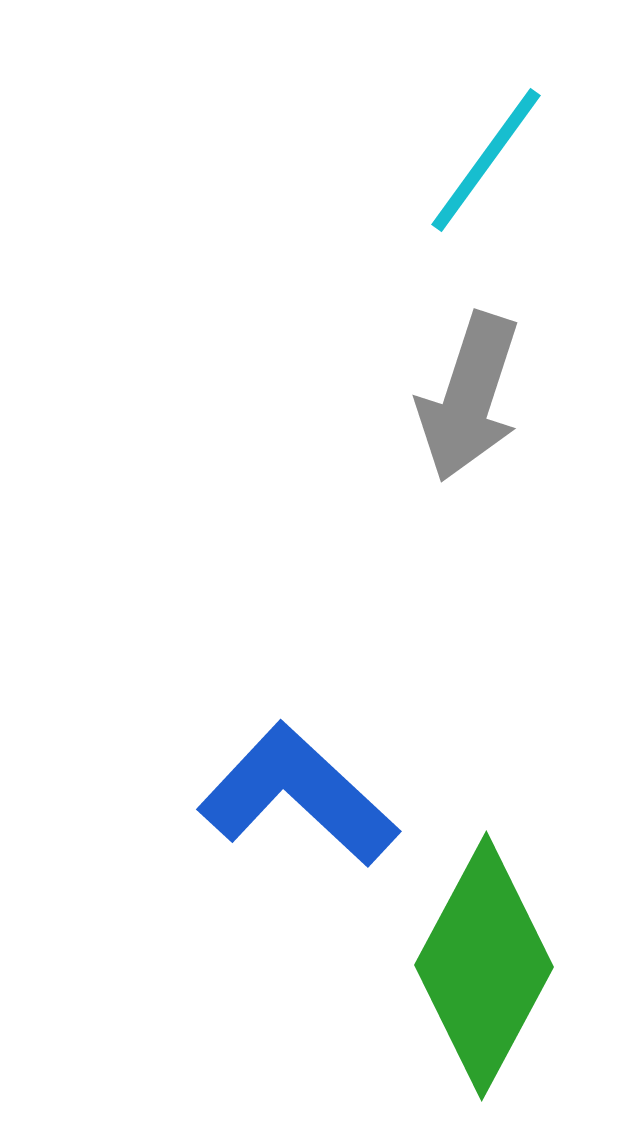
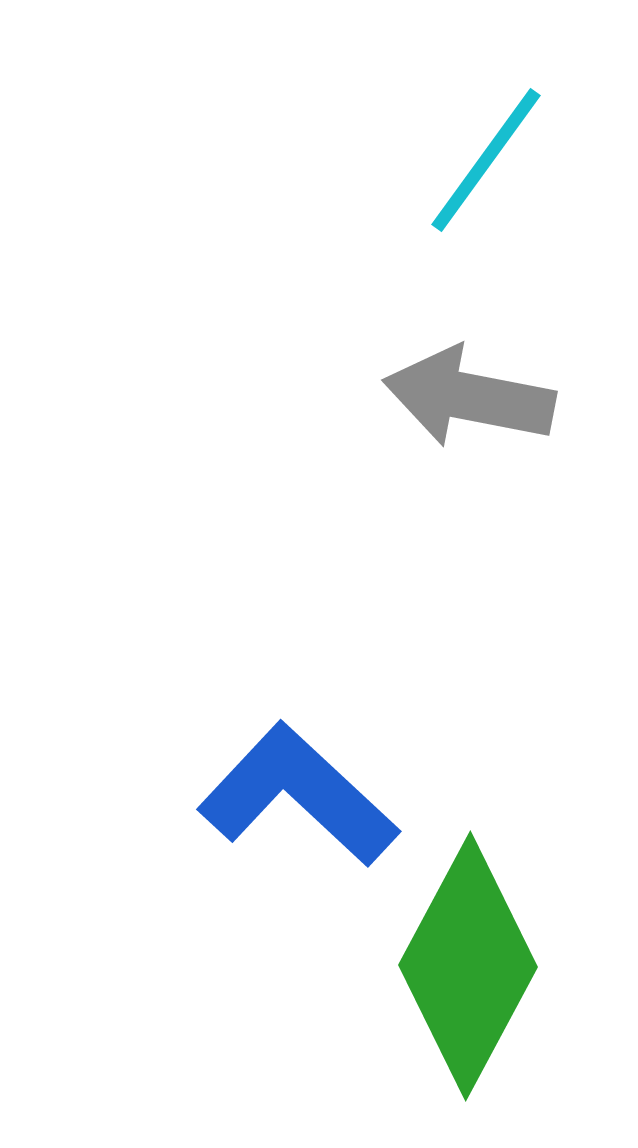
gray arrow: rotated 83 degrees clockwise
green diamond: moved 16 px left
